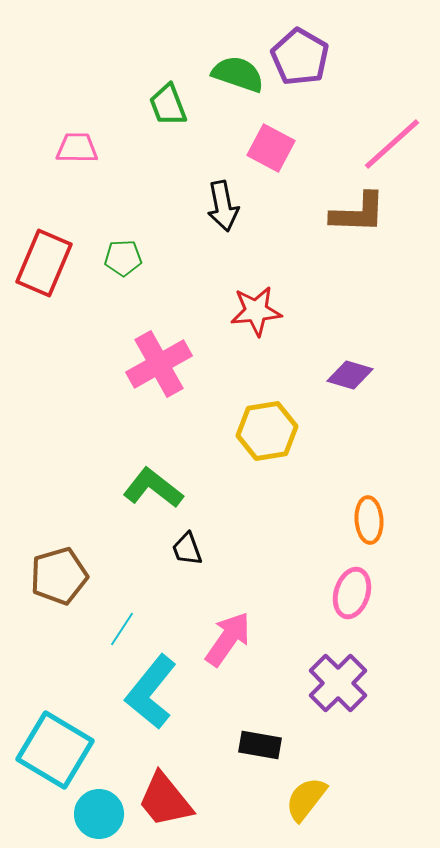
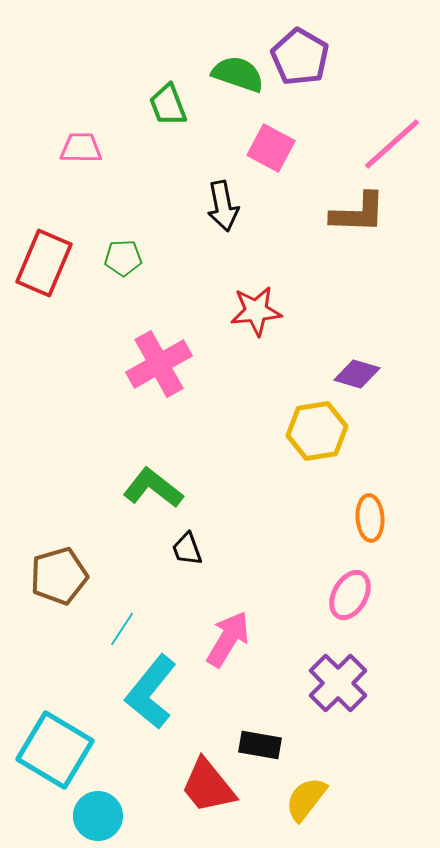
pink trapezoid: moved 4 px right
purple diamond: moved 7 px right, 1 px up
yellow hexagon: moved 50 px right
orange ellipse: moved 1 px right, 2 px up
pink ellipse: moved 2 px left, 2 px down; rotated 12 degrees clockwise
pink arrow: rotated 4 degrees counterclockwise
red trapezoid: moved 43 px right, 14 px up
cyan circle: moved 1 px left, 2 px down
